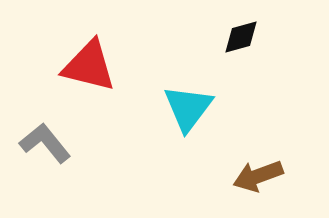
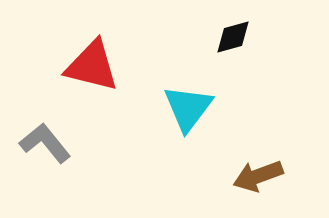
black diamond: moved 8 px left
red triangle: moved 3 px right
